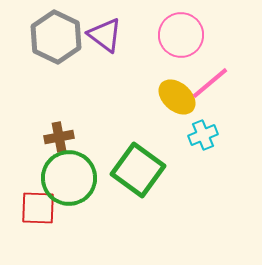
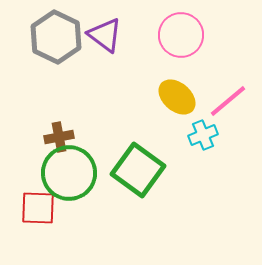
pink line: moved 18 px right, 18 px down
green circle: moved 5 px up
